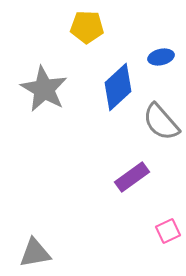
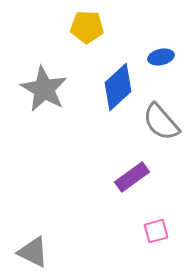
pink square: moved 12 px left; rotated 10 degrees clockwise
gray triangle: moved 2 px left, 1 px up; rotated 36 degrees clockwise
